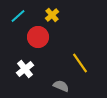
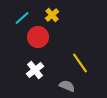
cyan line: moved 4 px right, 2 px down
white cross: moved 10 px right, 1 px down
gray semicircle: moved 6 px right
